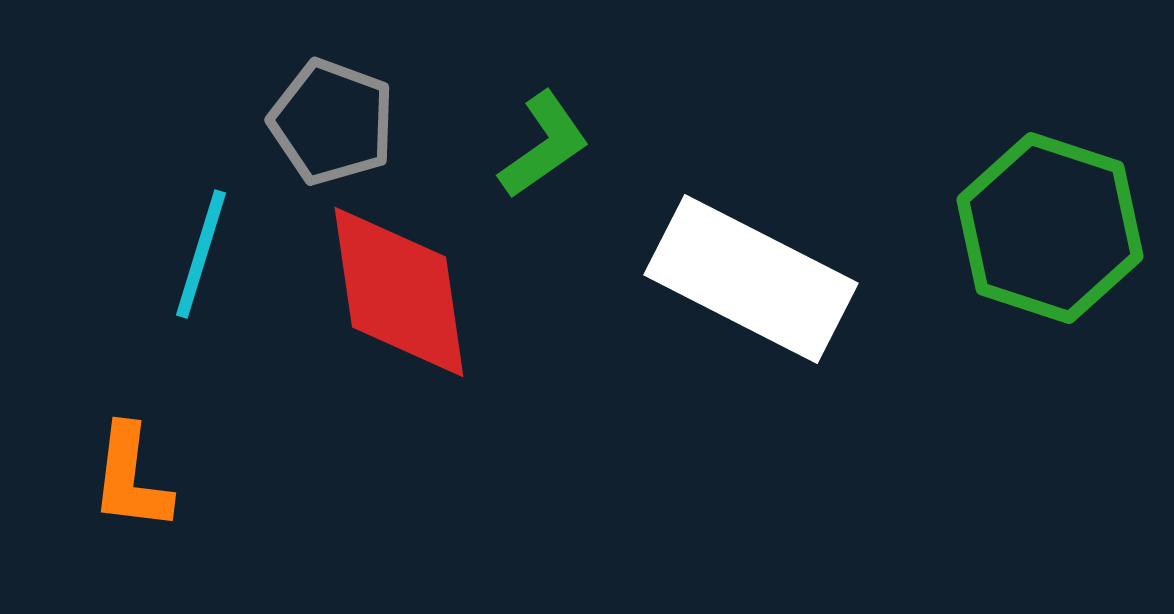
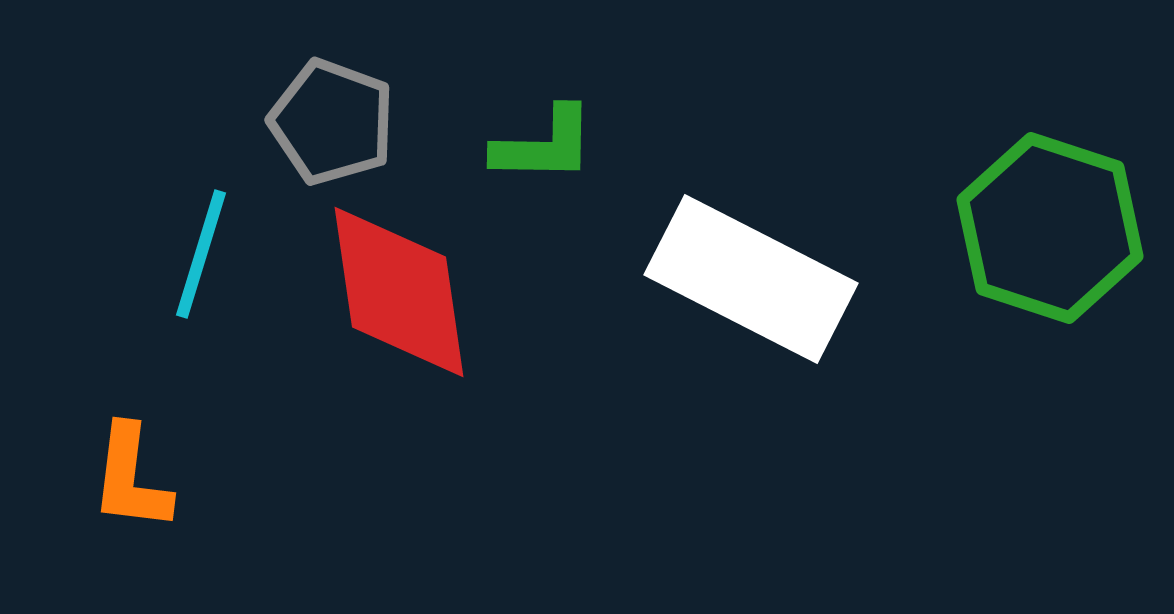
green L-shape: rotated 36 degrees clockwise
